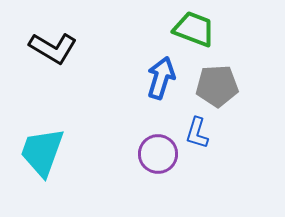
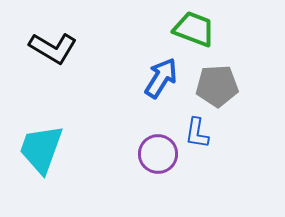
blue arrow: rotated 15 degrees clockwise
blue L-shape: rotated 8 degrees counterclockwise
cyan trapezoid: moved 1 px left, 3 px up
